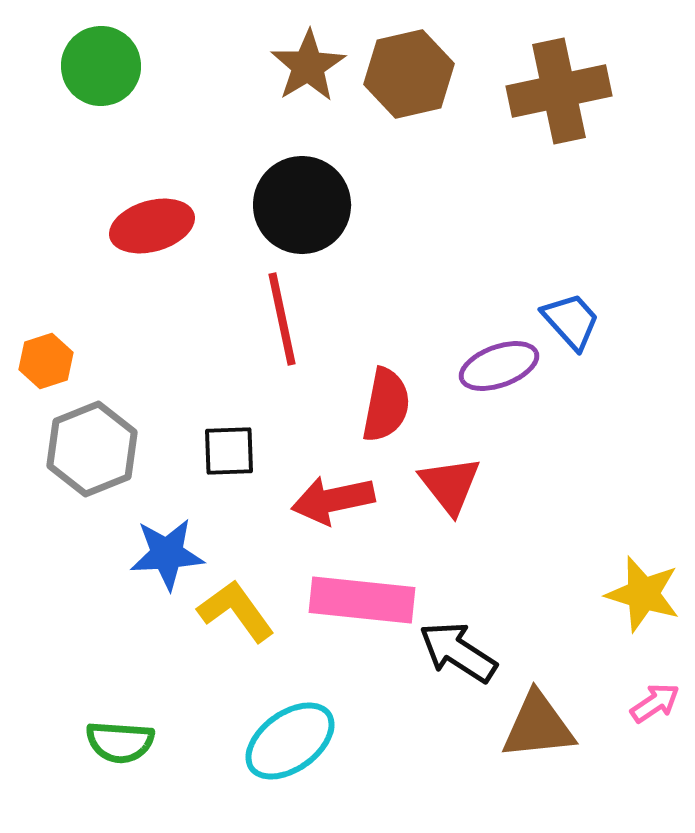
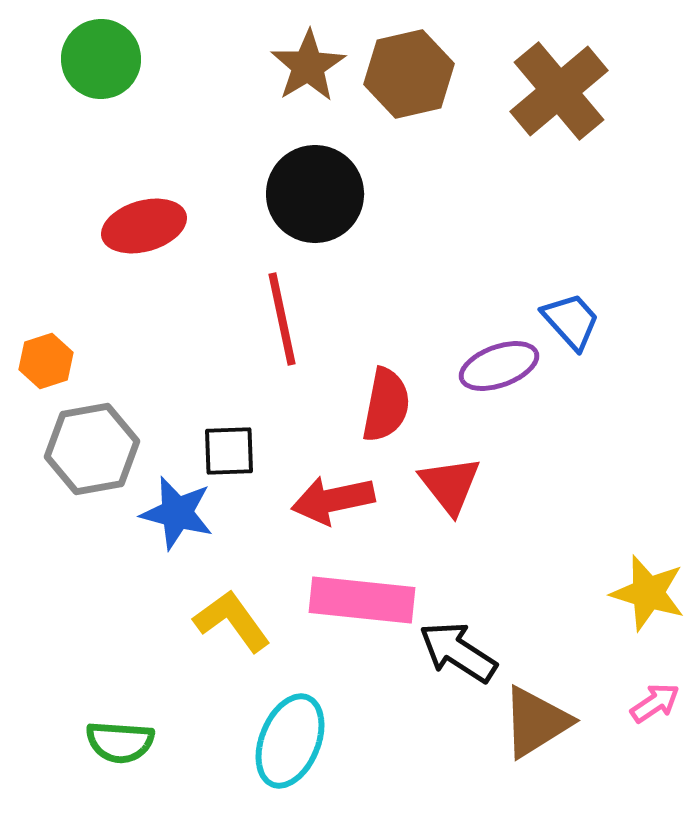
green circle: moved 7 px up
brown cross: rotated 28 degrees counterclockwise
black circle: moved 13 px right, 11 px up
red ellipse: moved 8 px left
gray hexagon: rotated 12 degrees clockwise
blue star: moved 10 px right, 41 px up; rotated 18 degrees clockwise
yellow star: moved 5 px right, 1 px up
yellow L-shape: moved 4 px left, 10 px down
brown triangle: moved 2 px left, 4 px up; rotated 26 degrees counterclockwise
cyan ellipse: rotated 32 degrees counterclockwise
